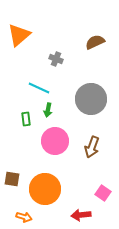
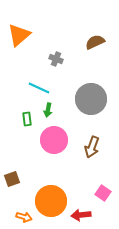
green rectangle: moved 1 px right
pink circle: moved 1 px left, 1 px up
brown square: rotated 28 degrees counterclockwise
orange circle: moved 6 px right, 12 px down
